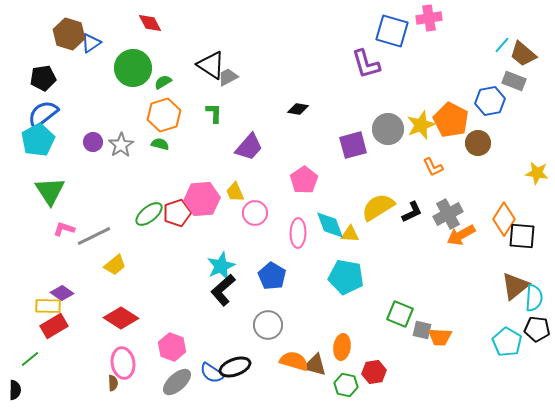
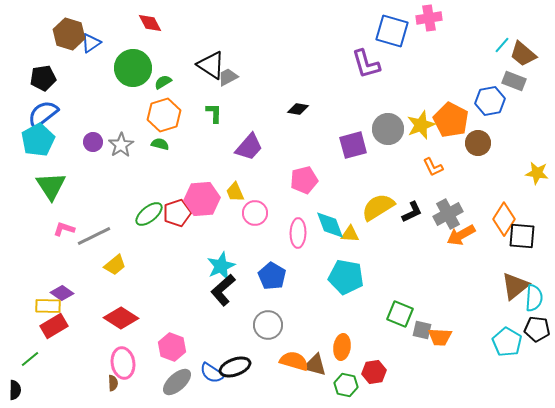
pink pentagon at (304, 180): rotated 20 degrees clockwise
green triangle at (50, 191): moved 1 px right, 5 px up
